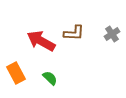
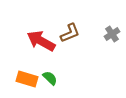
brown L-shape: moved 4 px left; rotated 25 degrees counterclockwise
orange rectangle: moved 11 px right, 6 px down; rotated 45 degrees counterclockwise
